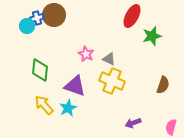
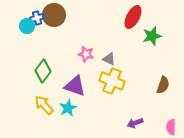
red ellipse: moved 1 px right, 1 px down
pink star: rotated 14 degrees counterclockwise
green diamond: moved 3 px right, 1 px down; rotated 30 degrees clockwise
purple arrow: moved 2 px right
pink semicircle: rotated 14 degrees counterclockwise
